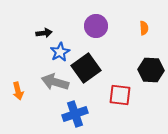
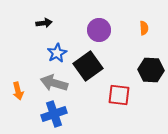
purple circle: moved 3 px right, 4 px down
black arrow: moved 10 px up
blue star: moved 3 px left, 1 px down
black square: moved 2 px right, 2 px up
gray arrow: moved 1 px left, 1 px down
red square: moved 1 px left
blue cross: moved 21 px left
